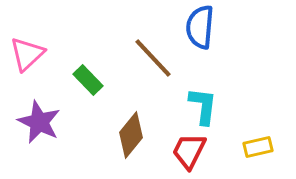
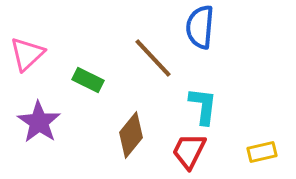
green rectangle: rotated 20 degrees counterclockwise
purple star: rotated 9 degrees clockwise
yellow rectangle: moved 4 px right, 5 px down
